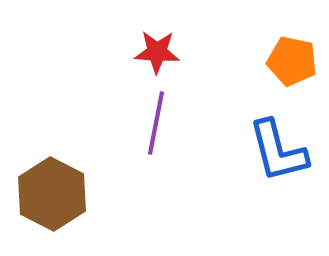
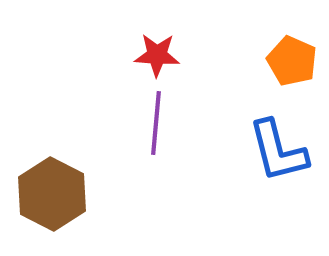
red star: moved 3 px down
orange pentagon: rotated 12 degrees clockwise
purple line: rotated 6 degrees counterclockwise
